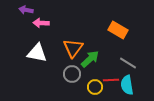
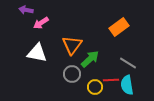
pink arrow: rotated 35 degrees counterclockwise
orange rectangle: moved 1 px right, 3 px up; rotated 66 degrees counterclockwise
orange triangle: moved 1 px left, 3 px up
